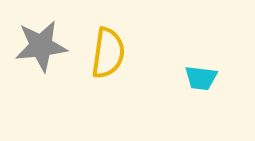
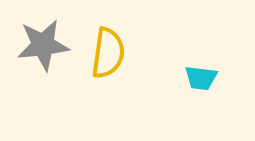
gray star: moved 2 px right, 1 px up
